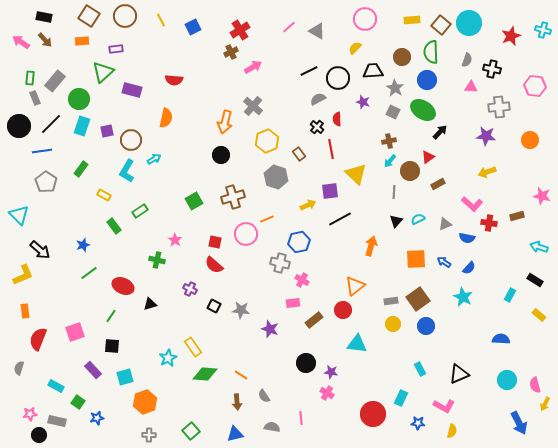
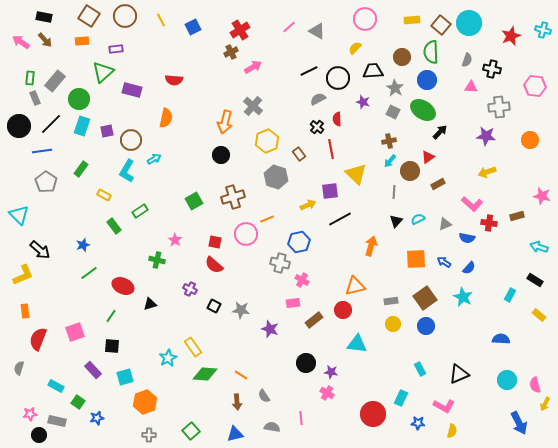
orange triangle at (355, 286): rotated 25 degrees clockwise
brown square at (418, 299): moved 7 px right, 1 px up
